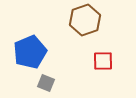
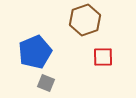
blue pentagon: moved 5 px right
red square: moved 4 px up
